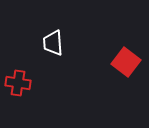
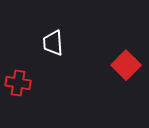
red square: moved 3 px down; rotated 8 degrees clockwise
